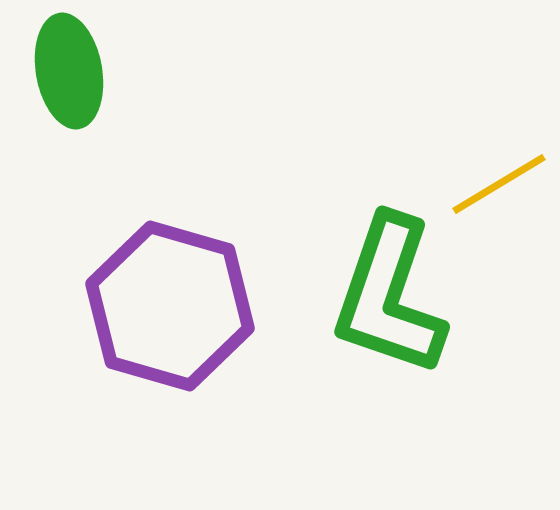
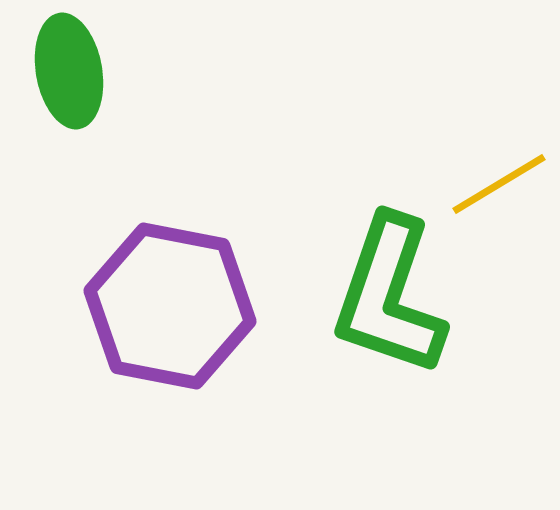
purple hexagon: rotated 5 degrees counterclockwise
